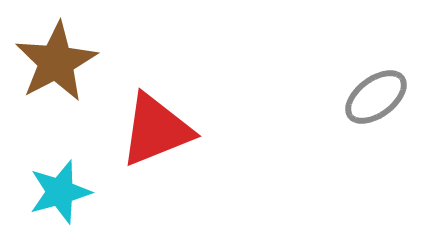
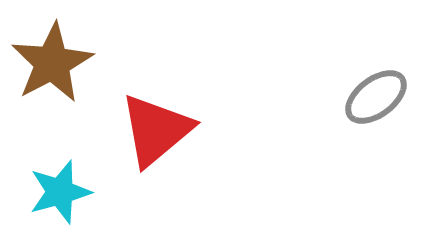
brown star: moved 4 px left, 1 px down
red triangle: rotated 18 degrees counterclockwise
